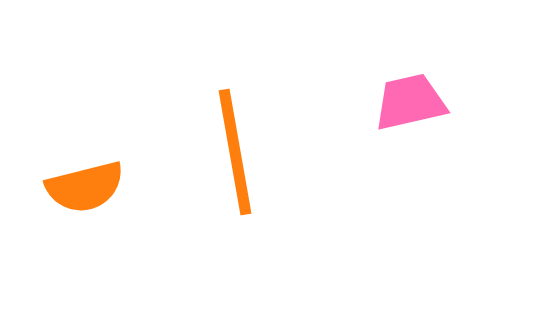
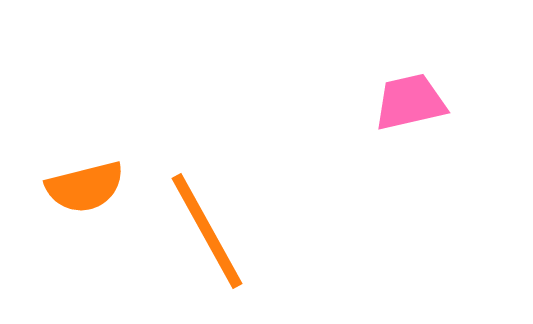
orange line: moved 28 px left, 79 px down; rotated 19 degrees counterclockwise
